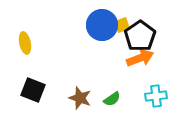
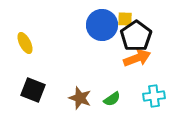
yellow square: moved 3 px right, 6 px up; rotated 21 degrees clockwise
black pentagon: moved 4 px left
yellow ellipse: rotated 15 degrees counterclockwise
orange arrow: moved 3 px left
cyan cross: moved 2 px left
